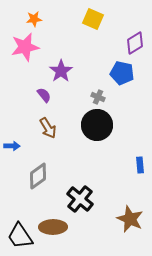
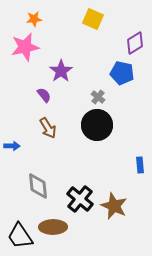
gray cross: rotated 16 degrees clockwise
gray diamond: moved 10 px down; rotated 60 degrees counterclockwise
brown star: moved 16 px left, 13 px up
